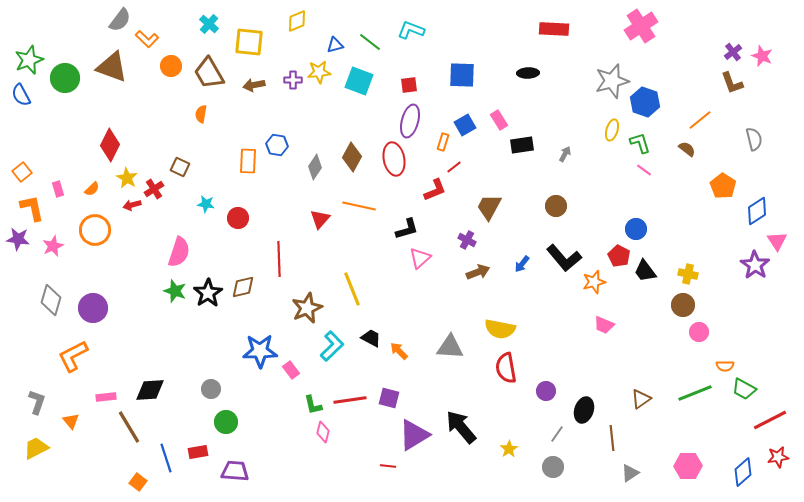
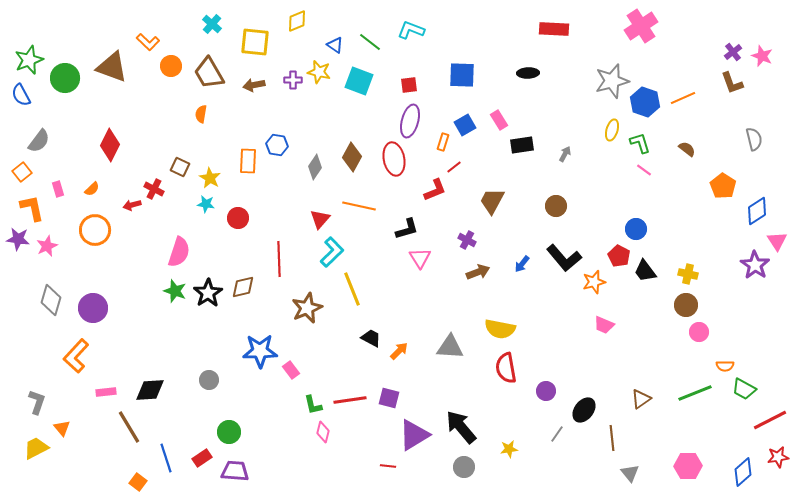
gray semicircle at (120, 20): moved 81 px left, 121 px down
cyan cross at (209, 24): moved 3 px right
orange L-shape at (147, 39): moved 1 px right, 3 px down
yellow square at (249, 42): moved 6 px right
blue triangle at (335, 45): rotated 48 degrees clockwise
yellow star at (319, 72): rotated 20 degrees clockwise
orange line at (700, 120): moved 17 px left, 22 px up; rotated 15 degrees clockwise
yellow star at (127, 178): moved 83 px right
red cross at (154, 189): rotated 30 degrees counterclockwise
brown trapezoid at (489, 207): moved 3 px right, 6 px up
pink star at (53, 246): moved 6 px left
pink triangle at (420, 258): rotated 20 degrees counterclockwise
brown circle at (683, 305): moved 3 px right
cyan L-shape at (332, 346): moved 94 px up
orange arrow at (399, 351): rotated 90 degrees clockwise
orange L-shape at (73, 356): moved 3 px right; rotated 20 degrees counterclockwise
gray circle at (211, 389): moved 2 px left, 9 px up
pink rectangle at (106, 397): moved 5 px up
black ellipse at (584, 410): rotated 20 degrees clockwise
orange triangle at (71, 421): moved 9 px left, 7 px down
green circle at (226, 422): moved 3 px right, 10 px down
yellow star at (509, 449): rotated 24 degrees clockwise
red rectangle at (198, 452): moved 4 px right, 6 px down; rotated 24 degrees counterclockwise
gray circle at (553, 467): moved 89 px left
gray triangle at (630, 473): rotated 36 degrees counterclockwise
